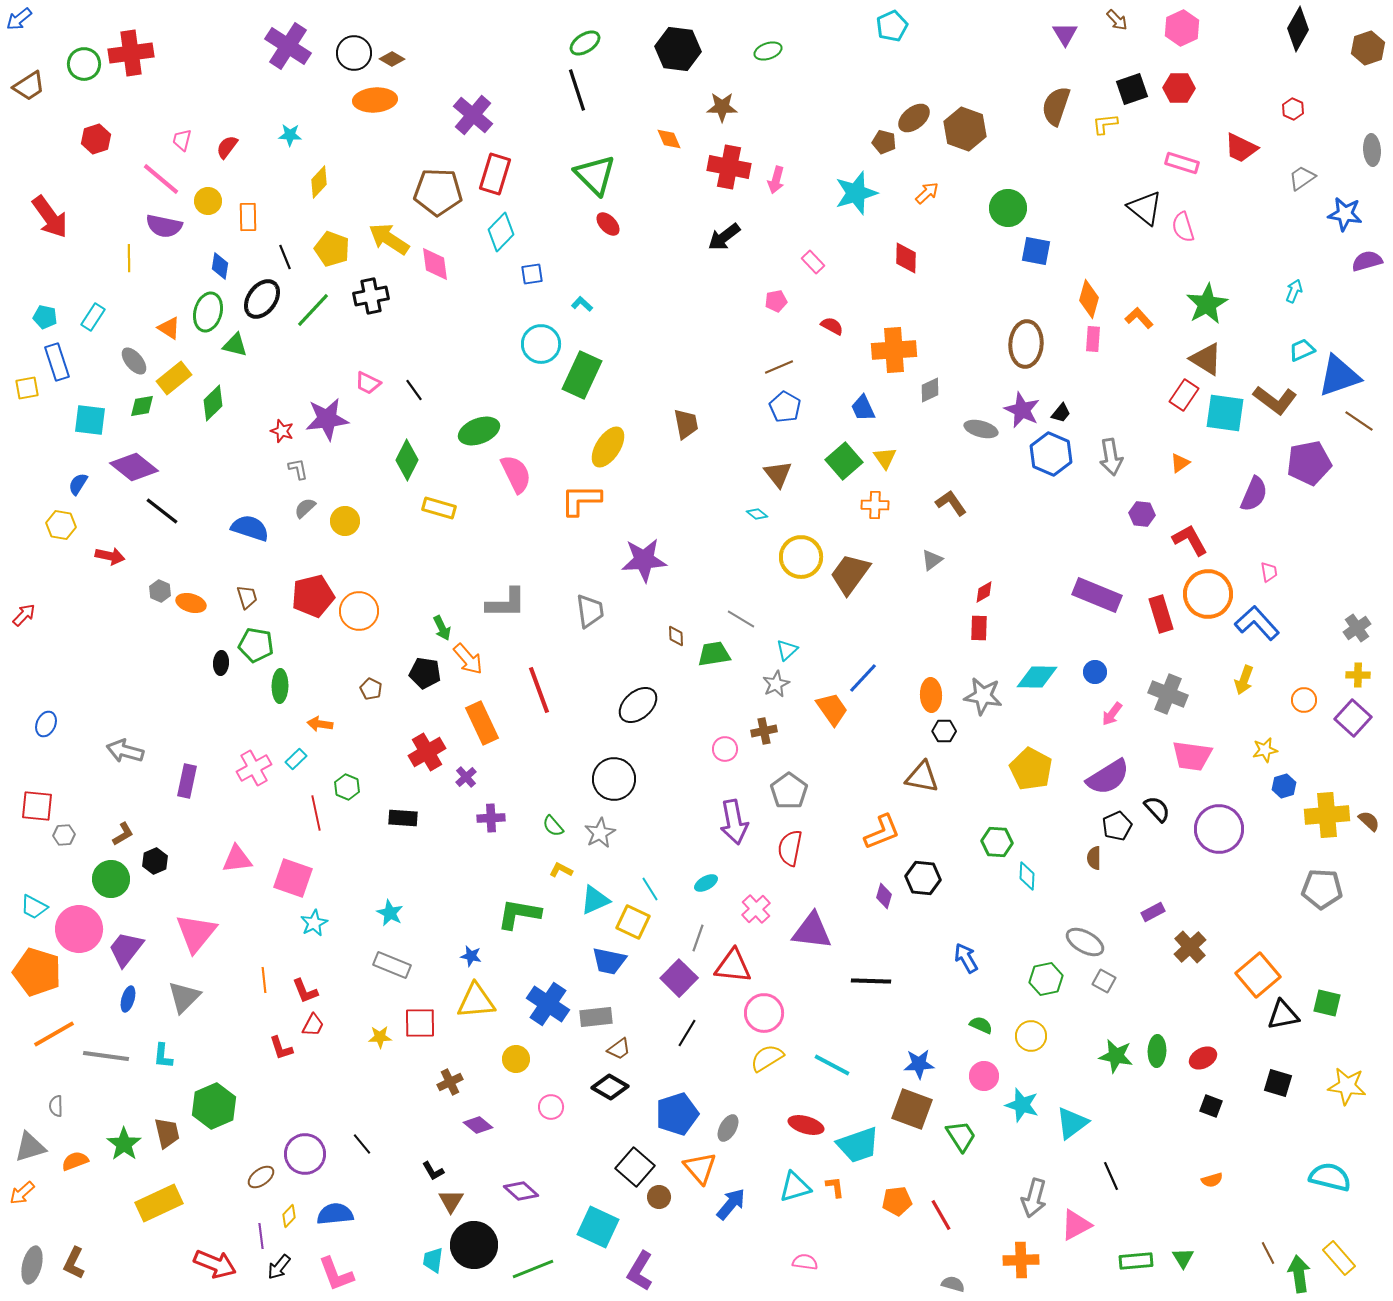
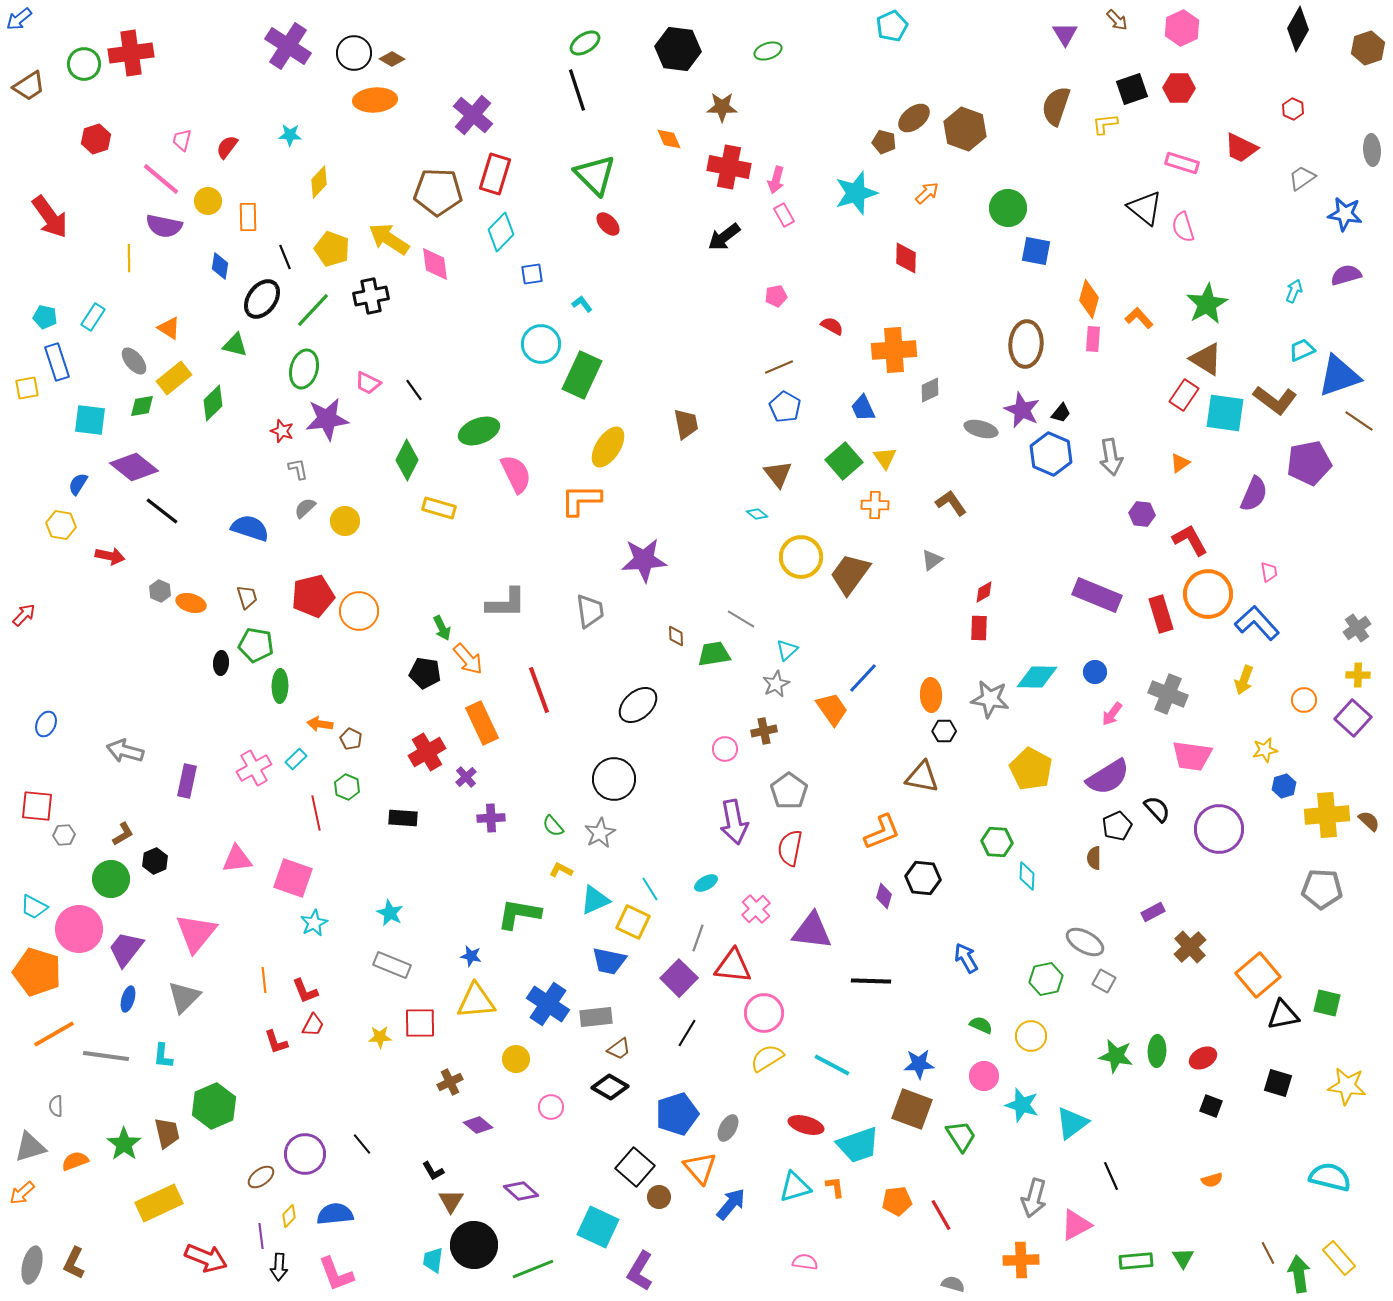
purple semicircle at (1367, 261): moved 21 px left, 14 px down
pink rectangle at (813, 262): moved 29 px left, 47 px up; rotated 15 degrees clockwise
pink pentagon at (776, 301): moved 5 px up
cyan L-shape at (582, 304): rotated 10 degrees clockwise
green ellipse at (208, 312): moved 96 px right, 57 px down
brown pentagon at (371, 689): moved 20 px left, 50 px down
gray star at (983, 696): moved 7 px right, 3 px down
red L-shape at (281, 1048): moved 5 px left, 6 px up
red arrow at (215, 1264): moved 9 px left, 6 px up
black arrow at (279, 1267): rotated 36 degrees counterclockwise
